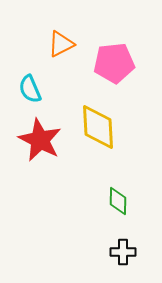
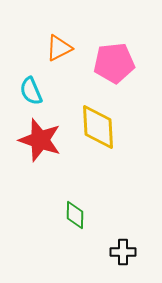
orange triangle: moved 2 px left, 4 px down
cyan semicircle: moved 1 px right, 2 px down
red star: rotated 9 degrees counterclockwise
green diamond: moved 43 px left, 14 px down
